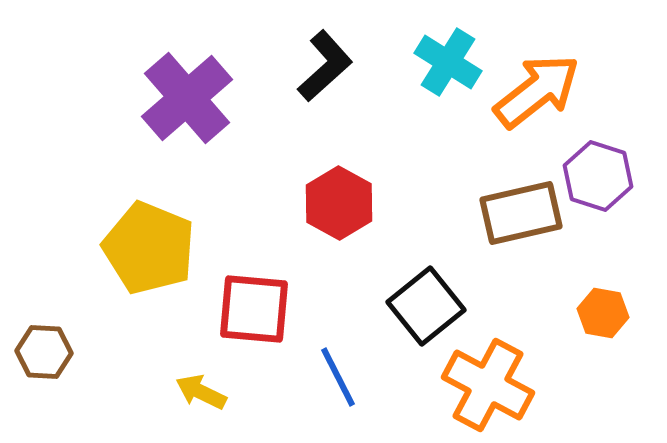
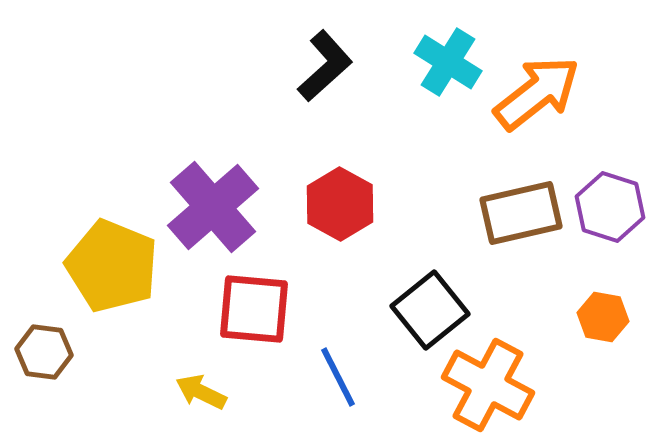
orange arrow: moved 2 px down
purple cross: moved 26 px right, 109 px down
purple hexagon: moved 12 px right, 31 px down
red hexagon: moved 1 px right, 1 px down
yellow pentagon: moved 37 px left, 18 px down
black square: moved 4 px right, 4 px down
orange hexagon: moved 4 px down
brown hexagon: rotated 4 degrees clockwise
